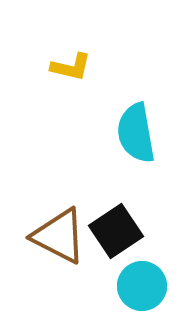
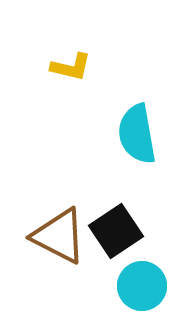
cyan semicircle: moved 1 px right, 1 px down
